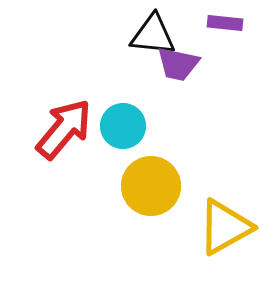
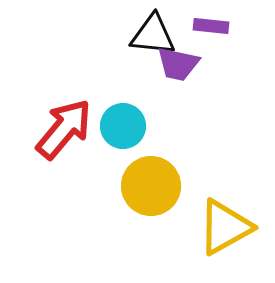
purple rectangle: moved 14 px left, 3 px down
